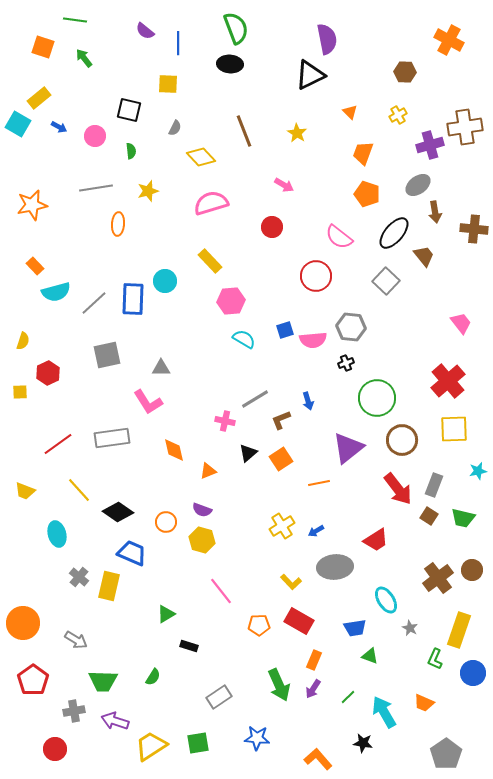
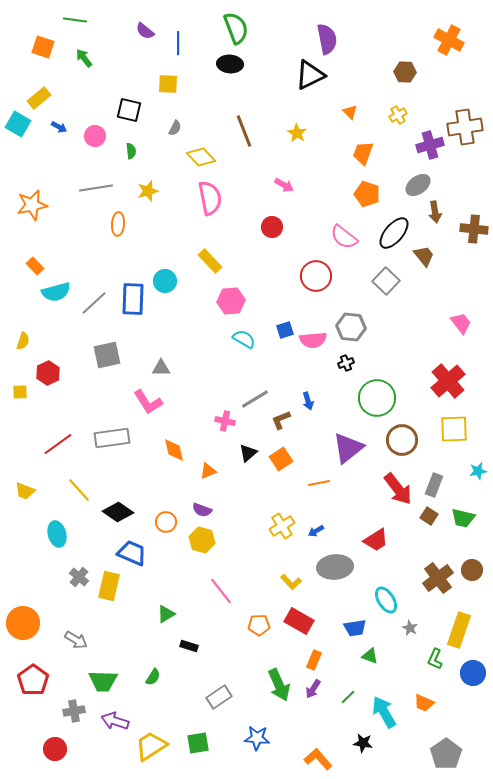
pink semicircle at (211, 203): moved 1 px left, 5 px up; rotated 96 degrees clockwise
pink semicircle at (339, 237): moved 5 px right
